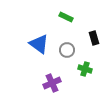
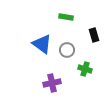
green rectangle: rotated 16 degrees counterclockwise
black rectangle: moved 3 px up
blue triangle: moved 3 px right
purple cross: rotated 12 degrees clockwise
